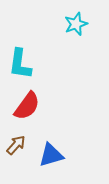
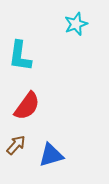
cyan L-shape: moved 8 px up
